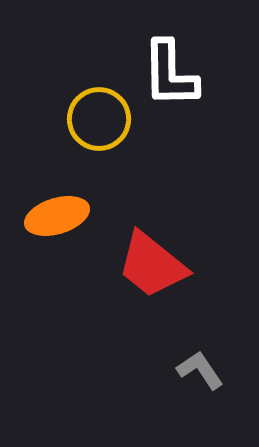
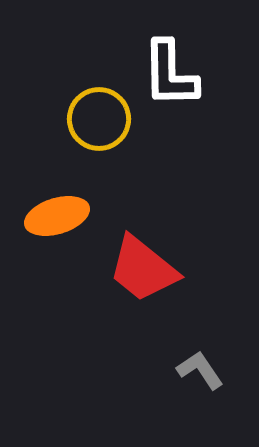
red trapezoid: moved 9 px left, 4 px down
